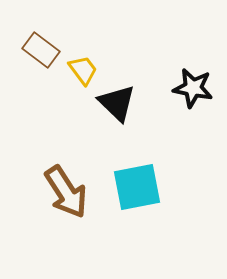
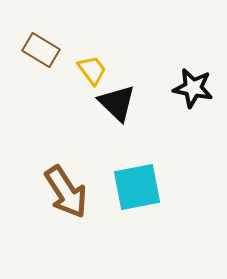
brown rectangle: rotated 6 degrees counterclockwise
yellow trapezoid: moved 9 px right
